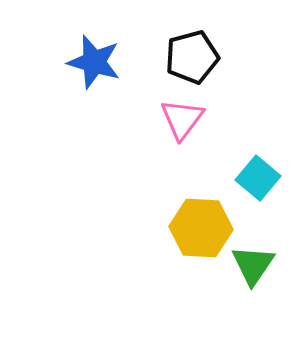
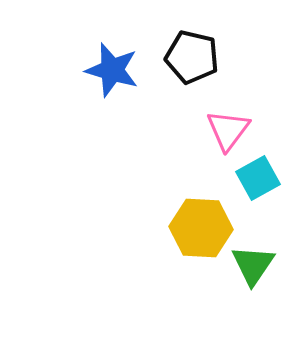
black pentagon: rotated 28 degrees clockwise
blue star: moved 18 px right, 8 px down
pink triangle: moved 46 px right, 11 px down
cyan square: rotated 21 degrees clockwise
